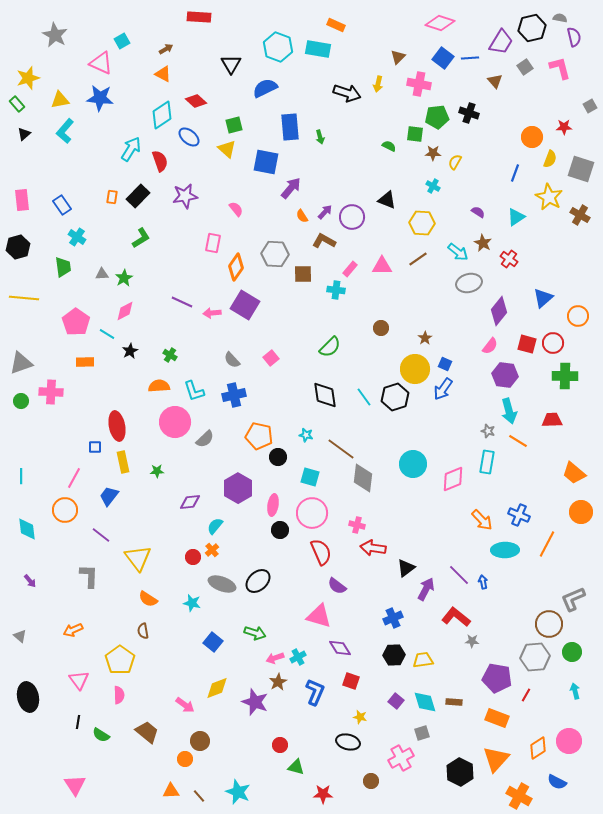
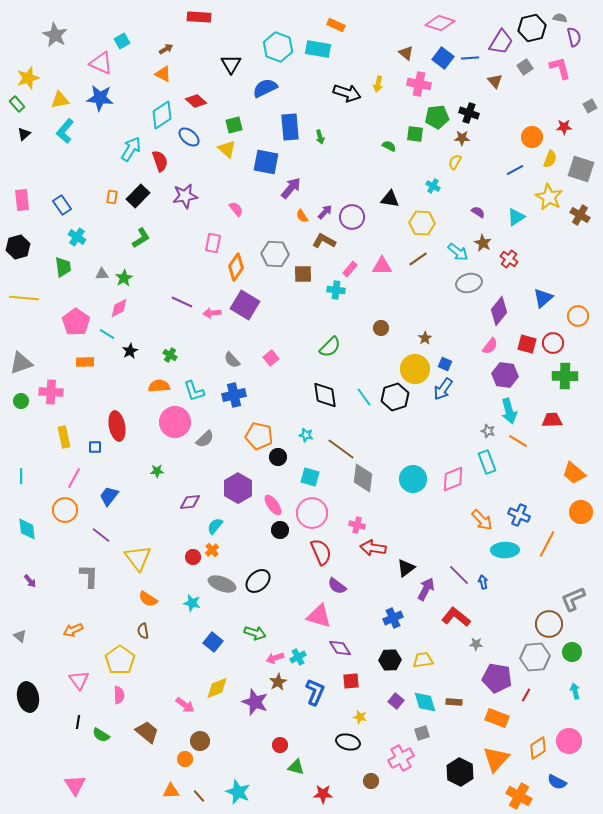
brown triangle at (398, 57): moved 8 px right, 4 px up; rotated 35 degrees counterclockwise
brown star at (433, 153): moved 29 px right, 15 px up
blue line at (515, 173): moved 3 px up; rotated 42 degrees clockwise
black triangle at (387, 200): moved 3 px right, 1 px up; rotated 12 degrees counterclockwise
pink diamond at (125, 311): moved 6 px left, 3 px up
yellow rectangle at (123, 462): moved 59 px left, 25 px up
cyan rectangle at (487, 462): rotated 30 degrees counterclockwise
cyan circle at (413, 464): moved 15 px down
pink ellipse at (273, 505): rotated 45 degrees counterclockwise
gray star at (472, 641): moved 4 px right, 3 px down
black hexagon at (394, 655): moved 4 px left, 5 px down
red square at (351, 681): rotated 24 degrees counterclockwise
